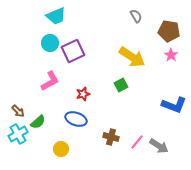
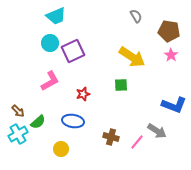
green square: rotated 24 degrees clockwise
blue ellipse: moved 3 px left, 2 px down; rotated 10 degrees counterclockwise
gray arrow: moved 2 px left, 15 px up
